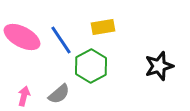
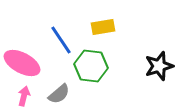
pink ellipse: moved 26 px down
green hexagon: rotated 24 degrees counterclockwise
